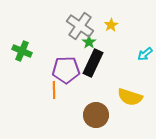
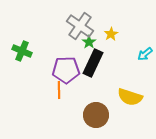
yellow star: moved 9 px down
orange line: moved 5 px right
